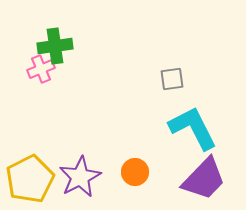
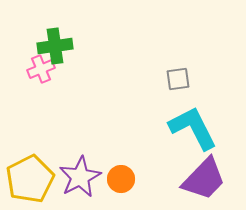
gray square: moved 6 px right
orange circle: moved 14 px left, 7 px down
